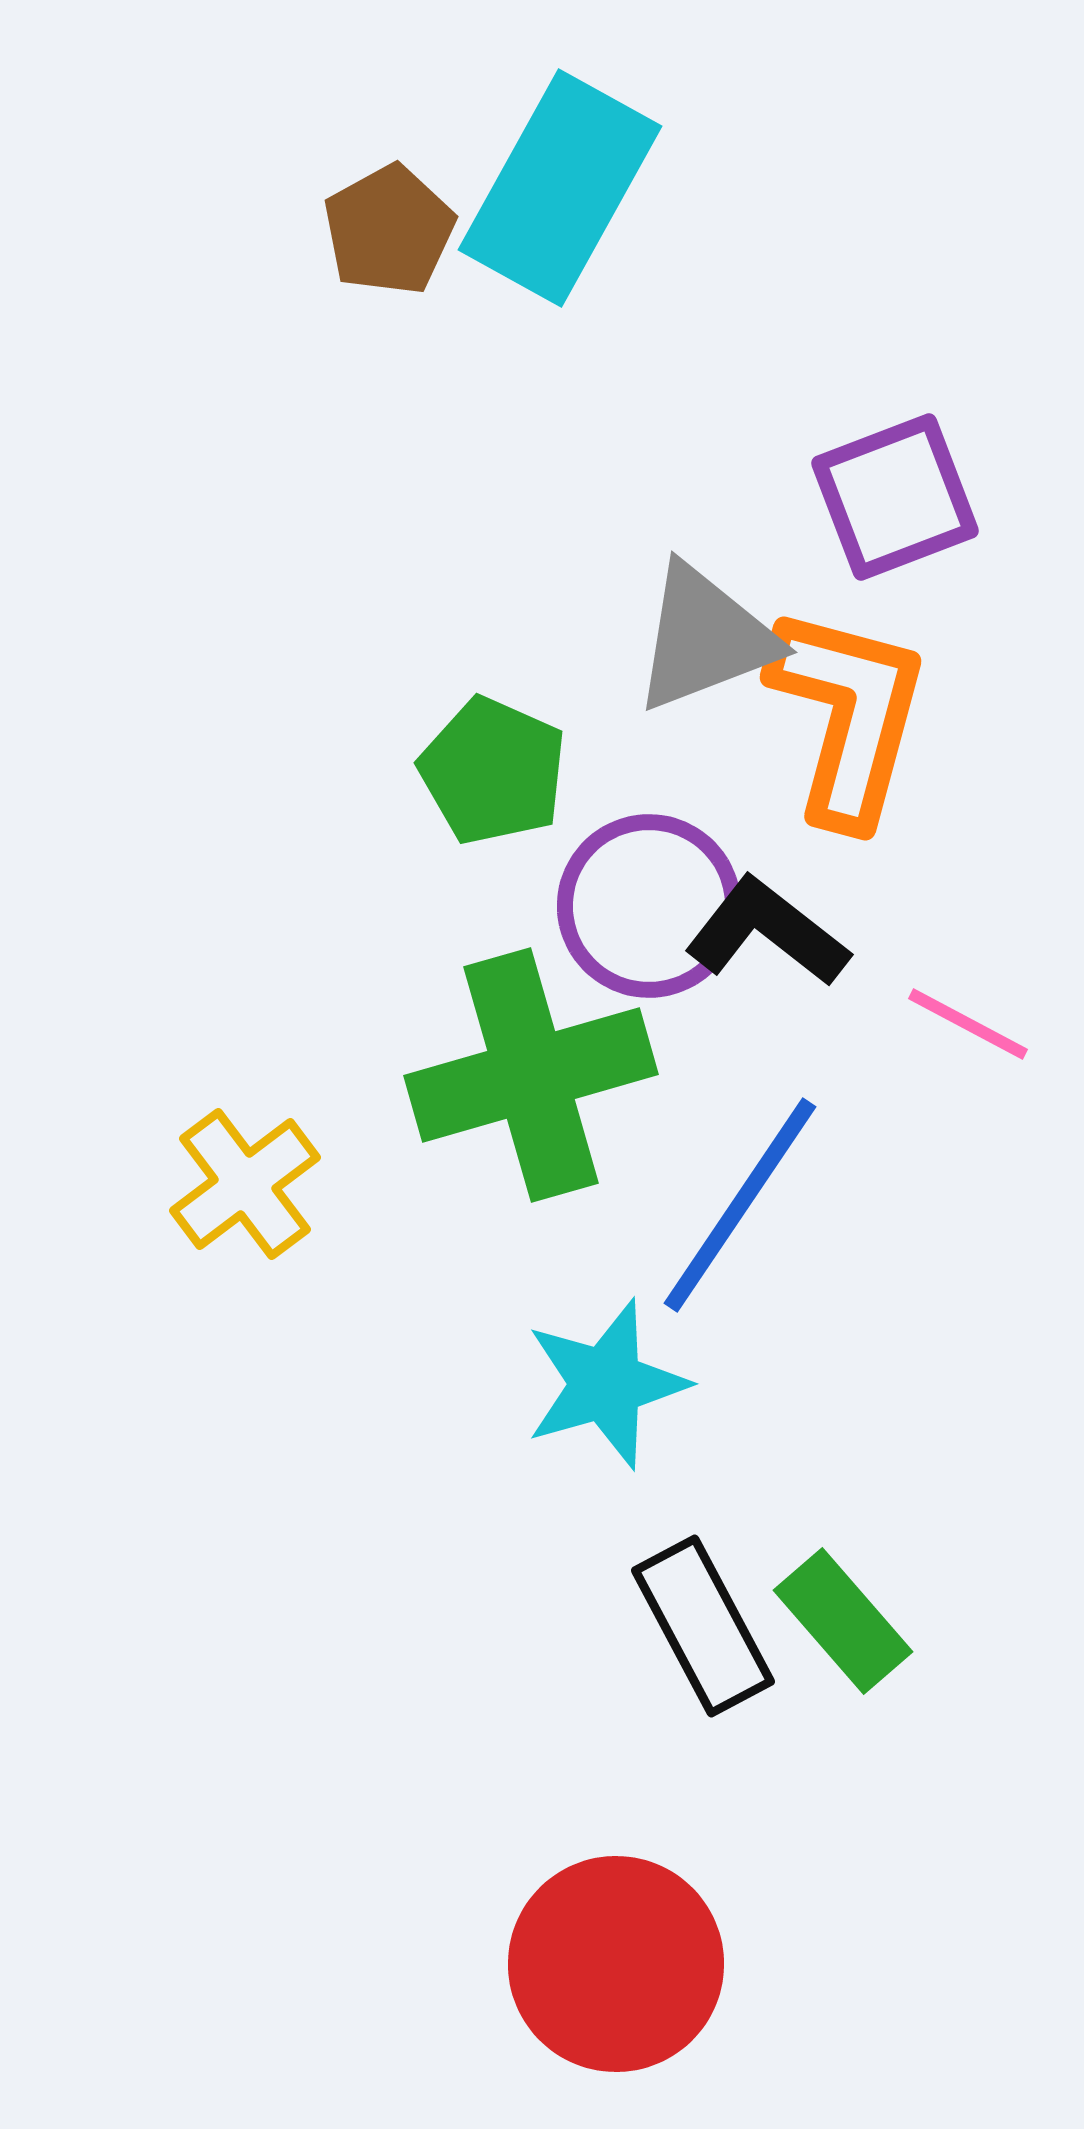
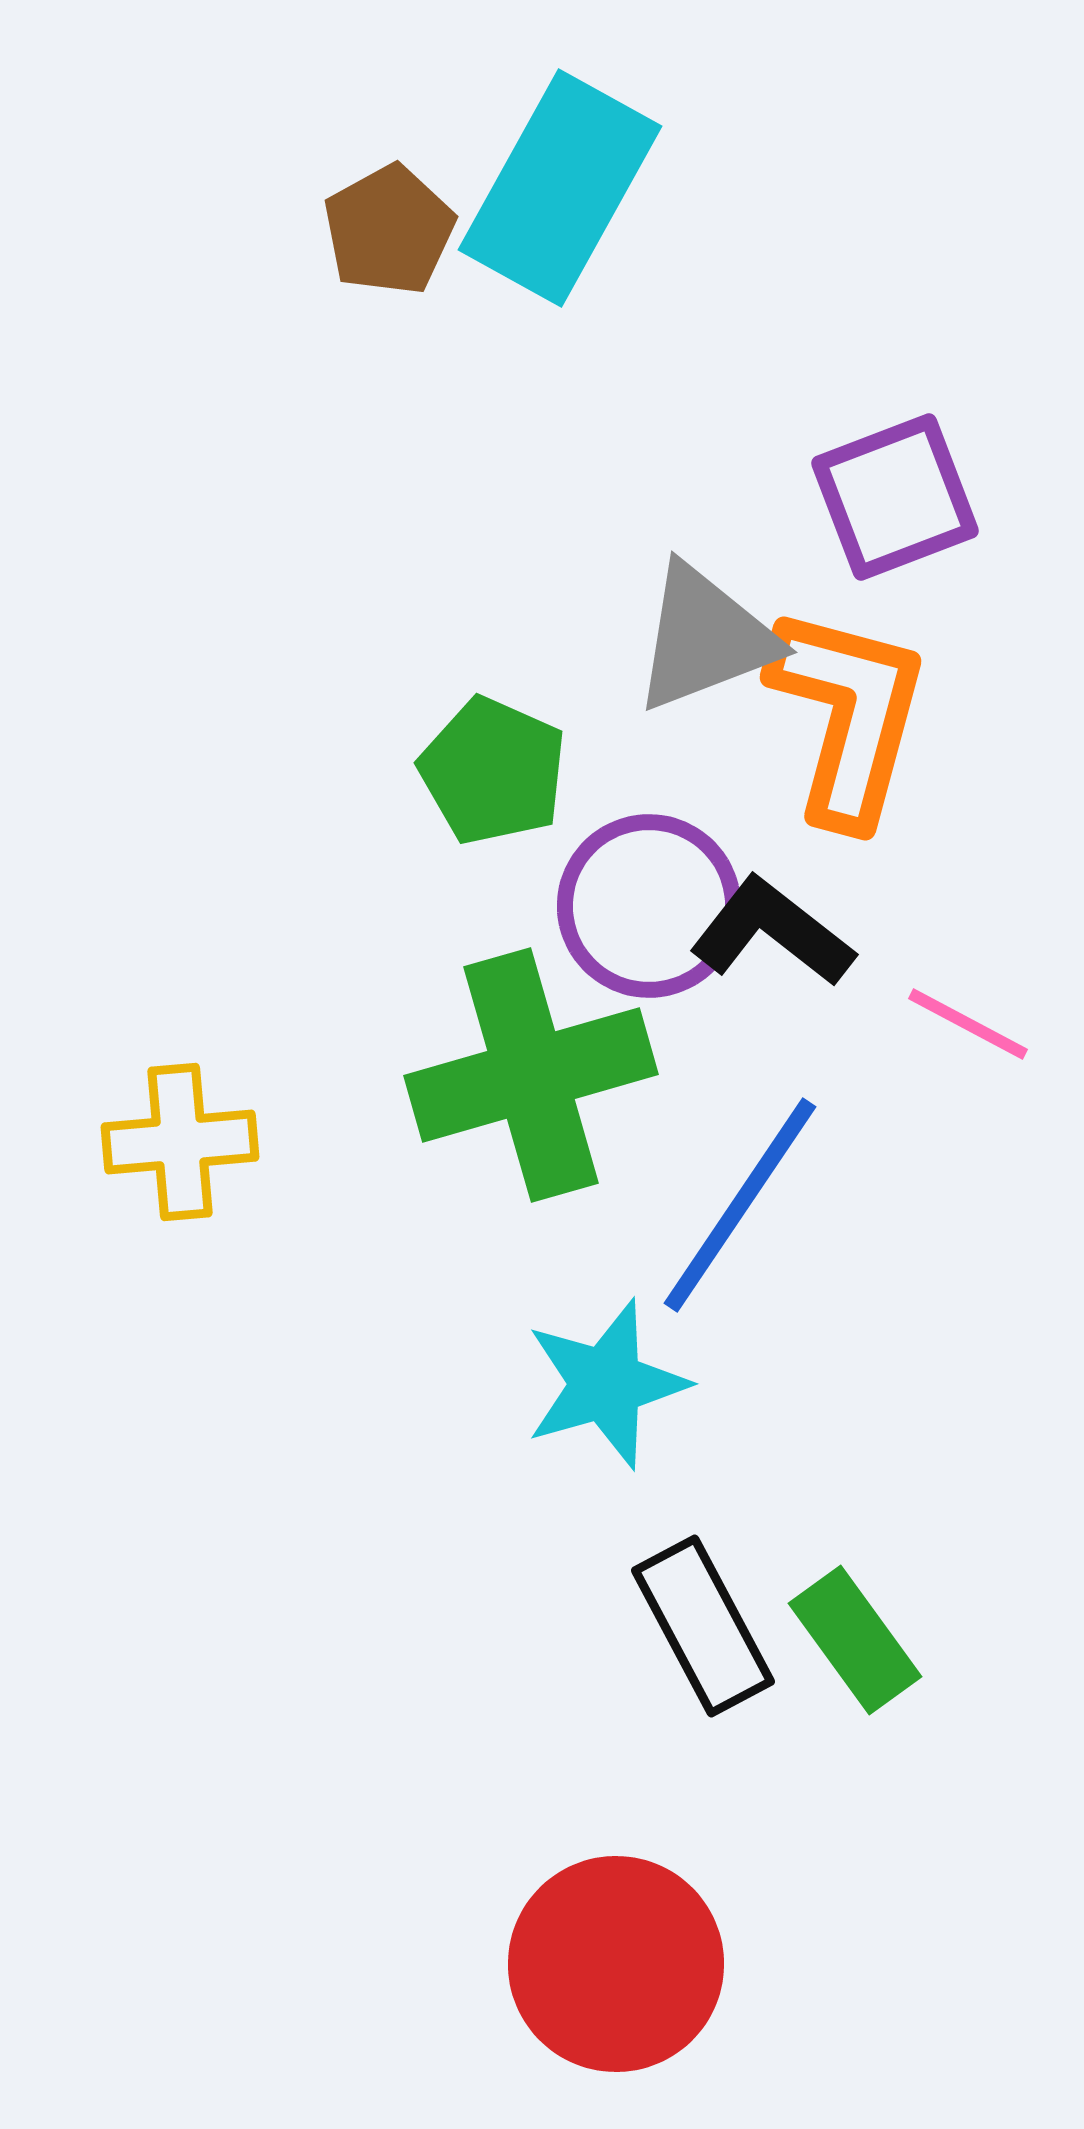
black L-shape: moved 5 px right
yellow cross: moved 65 px left, 42 px up; rotated 32 degrees clockwise
green rectangle: moved 12 px right, 19 px down; rotated 5 degrees clockwise
